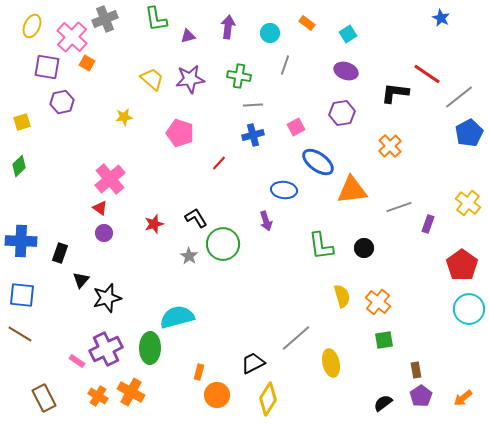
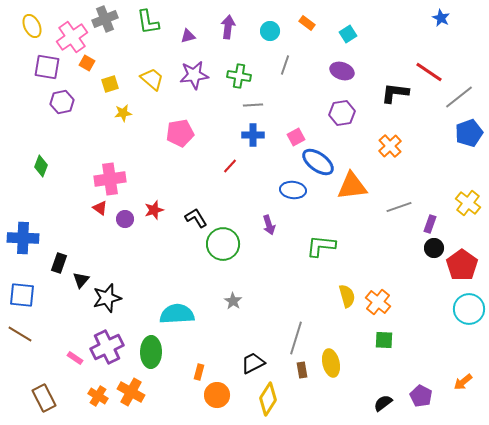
green L-shape at (156, 19): moved 8 px left, 3 px down
yellow ellipse at (32, 26): rotated 50 degrees counterclockwise
cyan circle at (270, 33): moved 2 px up
pink cross at (72, 37): rotated 12 degrees clockwise
purple ellipse at (346, 71): moved 4 px left
red line at (427, 74): moved 2 px right, 2 px up
purple star at (190, 79): moved 4 px right, 4 px up
yellow star at (124, 117): moved 1 px left, 4 px up
yellow square at (22, 122): moved 88 px right, 38 px up
pink square at (296, 127): moved 10 px down
pink pentagon at (180, 133): rotated 28 degrees counterclockwise
blue pentagon at (469, 133): rotated 8 degrees clockwise
blue cross at (253, 135): rotated 15 degrees clockwise
red line at (219, 163): moved 11 px right, 3 px down
green diamond at (19, 166): moved 22 px right; rotated 25 degrees counterclockwise
pink cross at (110, 179): rotated 32 degrees clockwise
blue ellipse at (284, 190): moved 9 px right
orange triangle at (352, 190): moved 4 px up
purple arrow at (266, 221): moved 3 px right, 4 px down
red star at (154, 224): moved 14 px up
purple rectangle at (428, 224): moved 2 px right
purple circle at (104, 233): moved 21 px right, 14 px up
blue cross at (21, 241): moved 2 px right, 3 px up
green L-shape at (321, 246): rotated 104 degrees clockwise
black circle at (364, 248): moved 70 px right
black rectangle at (60, 253): moved 1 px left, 10 px down
gray star at (189, 256): moved 44 px right, 45 px down
yellow semicircle at (342, 296): moved 5 px right
cyan semicircle at (177, 317): moved 3 px up; rotated 12 degrees clockwise
gray line at (296, 338): rotated 32 degrees counterclockwise
green square at (384, 340): rotated 12 degrees clockwise
green ellipse at (150, 348): moved 1 px right, 4 px down
purple cross at (106, 349): moved 1 px right, 2 px up
pink rectangle at (77, 361): moved 2 px left, 3 px up
brown rectangle at (416, 370): moved 114 px left
purple pentagon at (421, 396): rotated 10 degrees counterclockwise
orange arrow at (463, 398): moved 16 px up
